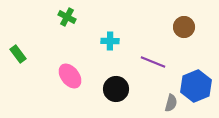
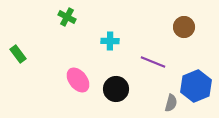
pink ellipse: moved 8 px right, 4 px down
